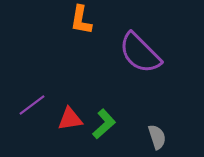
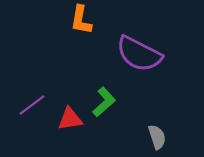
purple semicircle: moved 1 px left, 1 px down; rotated 18 degrees counterclockwise
green L-shape: moved 22 px up
